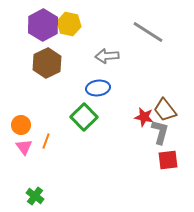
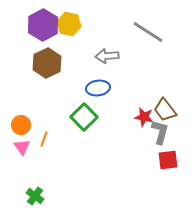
orange line: moved 2 px left, 2 px up
pink triangle: moved 2 px left
